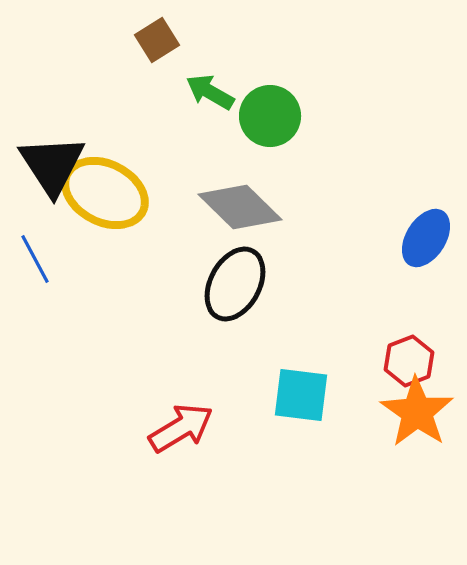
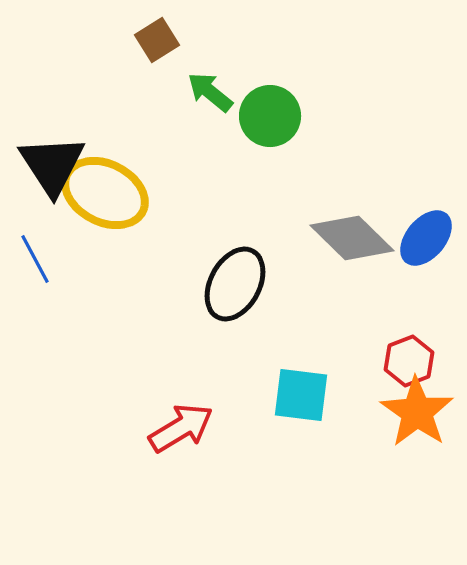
green arrow: rotated 9 degrees clockwise
gray diamond: moved 112 px right, 31 px down
blue ellipse: rotated 8 degrees clockwise
